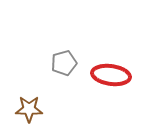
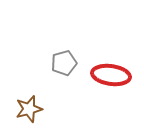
brown star: rotated 16 degrees counterclockwise
